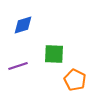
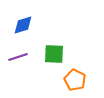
purple line: moved 9 px up
